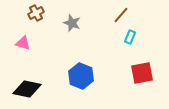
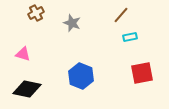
cyan rectangle: rotated 56 degrees clockwise
pink triangle: moved 11 px down
